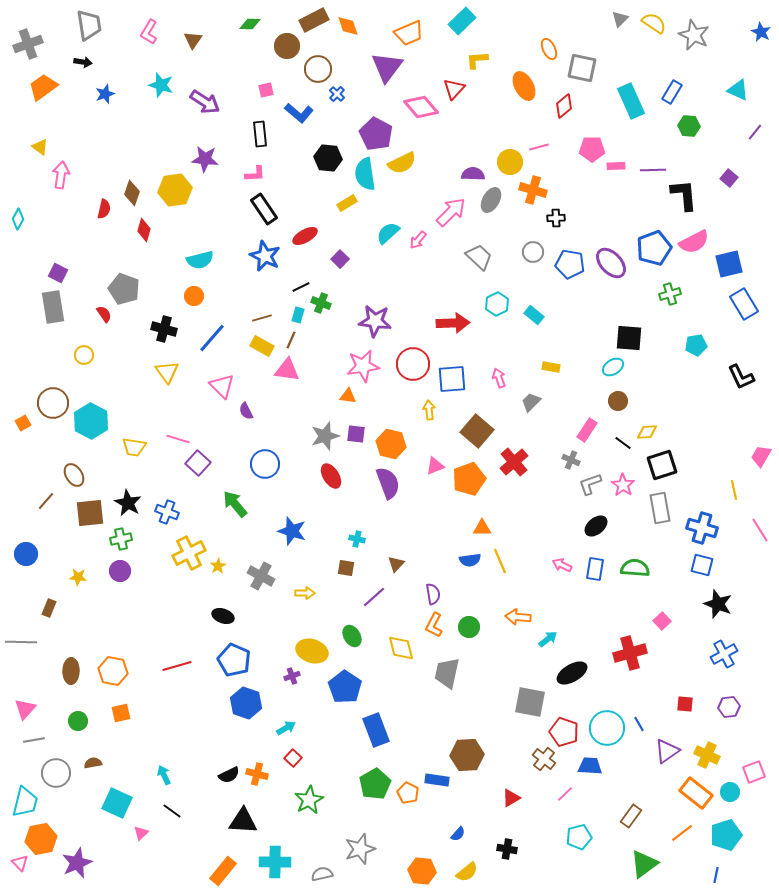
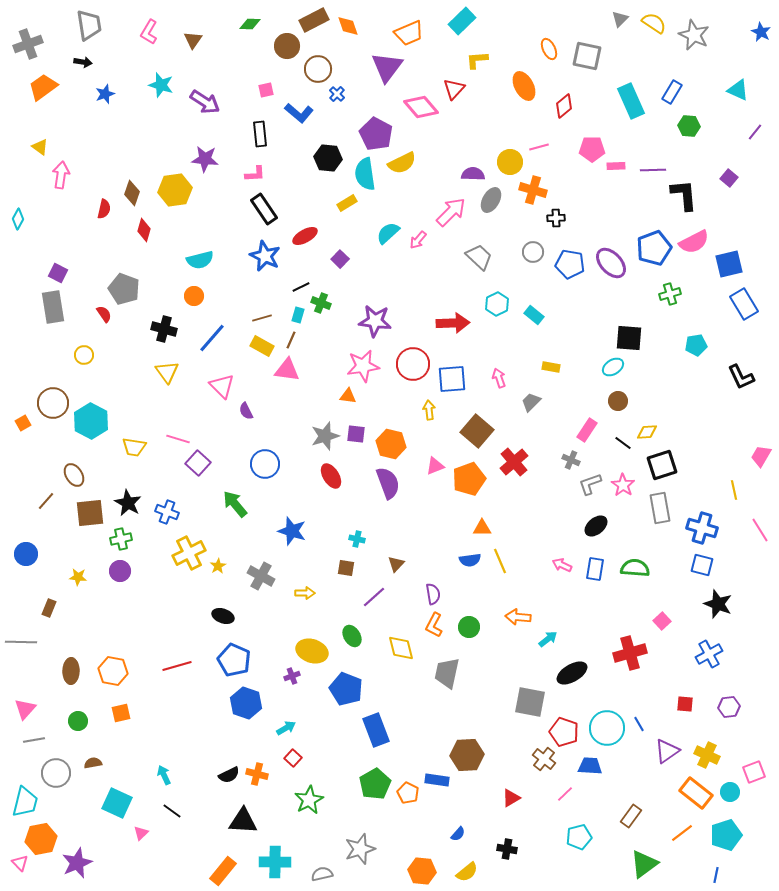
gray square at (582, 68): moved 5 px right, 12 px up
blue cross at (724, 654): moved 15 px left
blue pentagon at (345, 687): moved 1 px right, 2 px down; rotated 12 degrees counterclockwise
